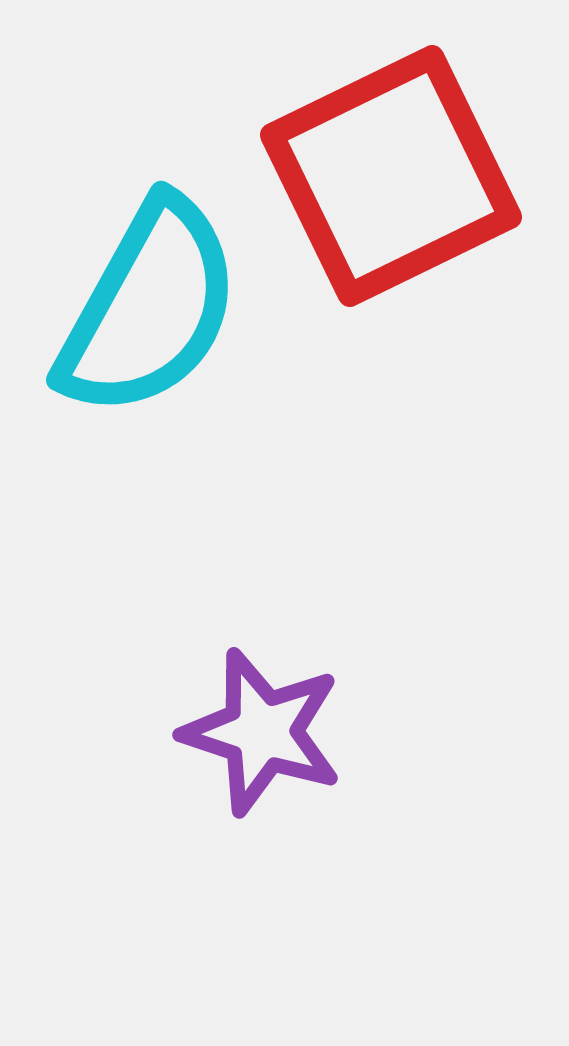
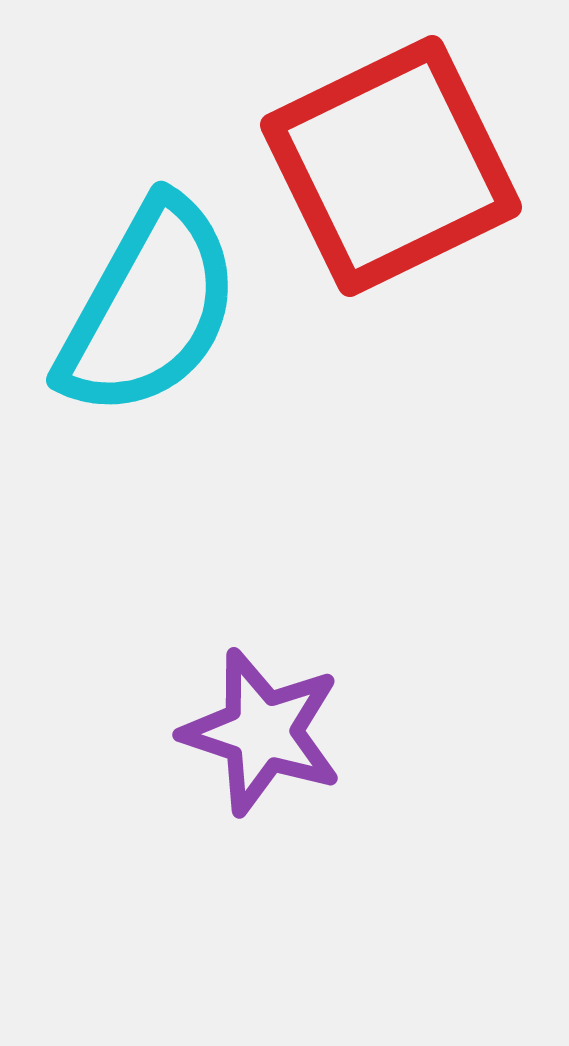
red square: moved 10 px up
